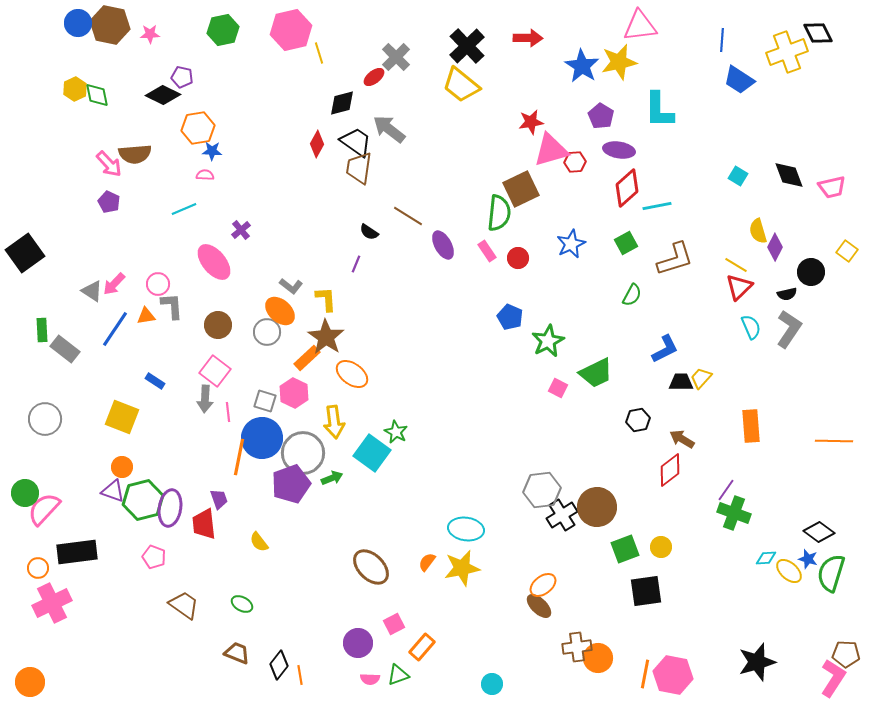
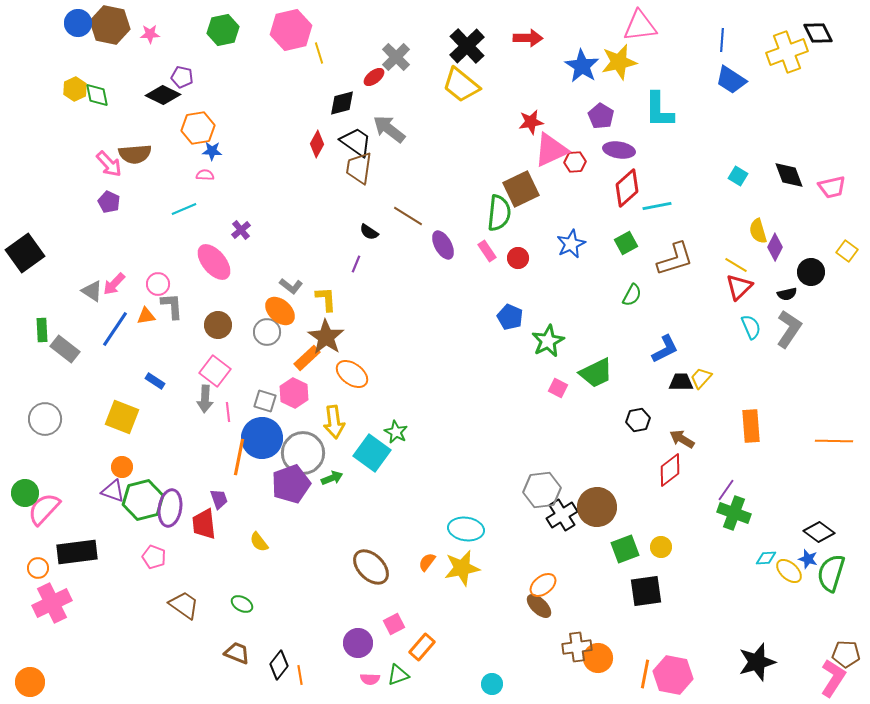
blue trapezoid at (739, 80): moved 8 px left
pink triangle at (551, 150): rotated 9 degrees counterclockwise
